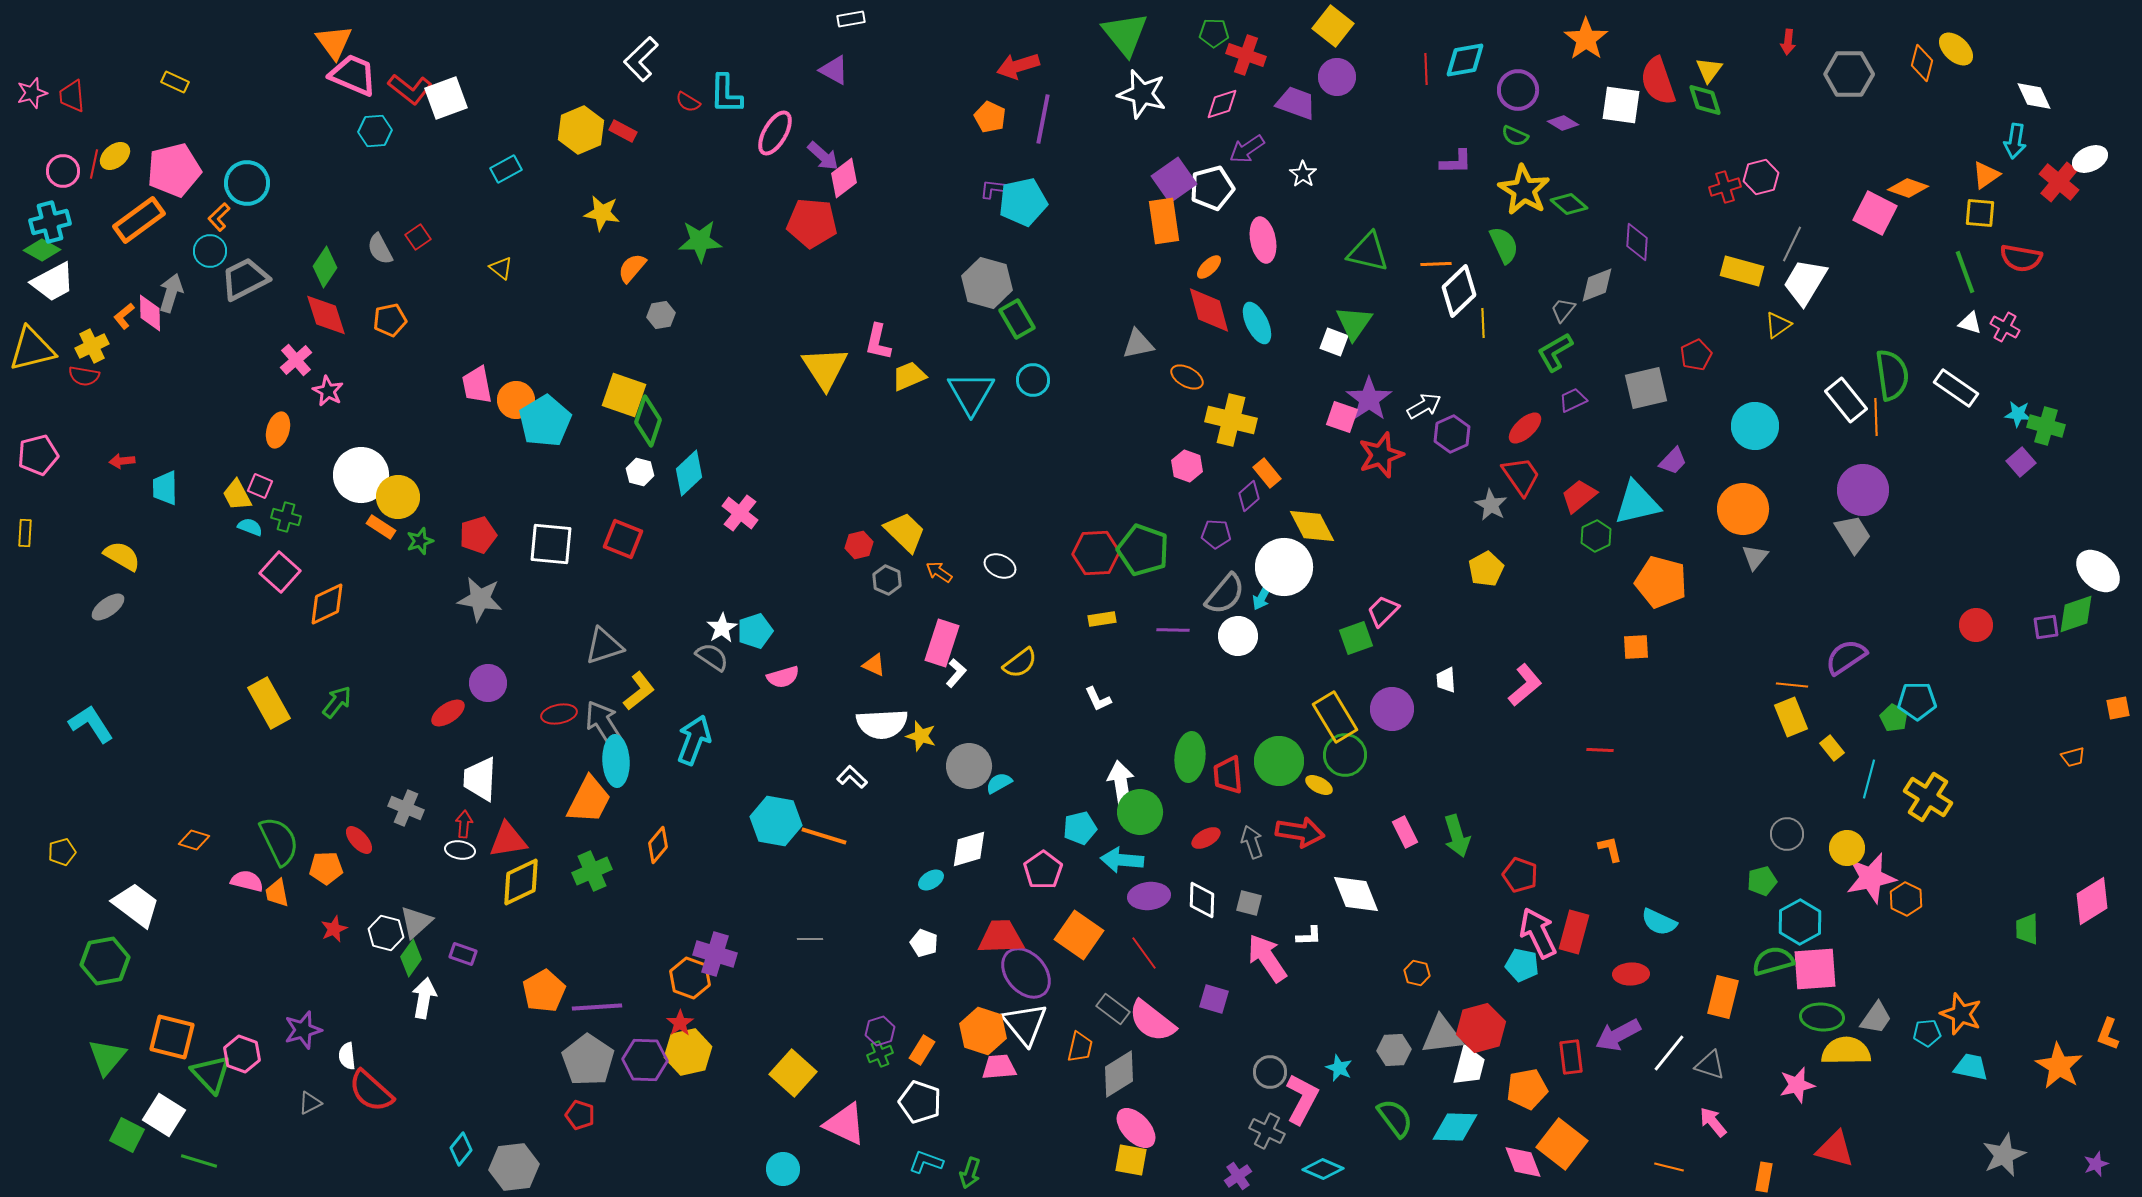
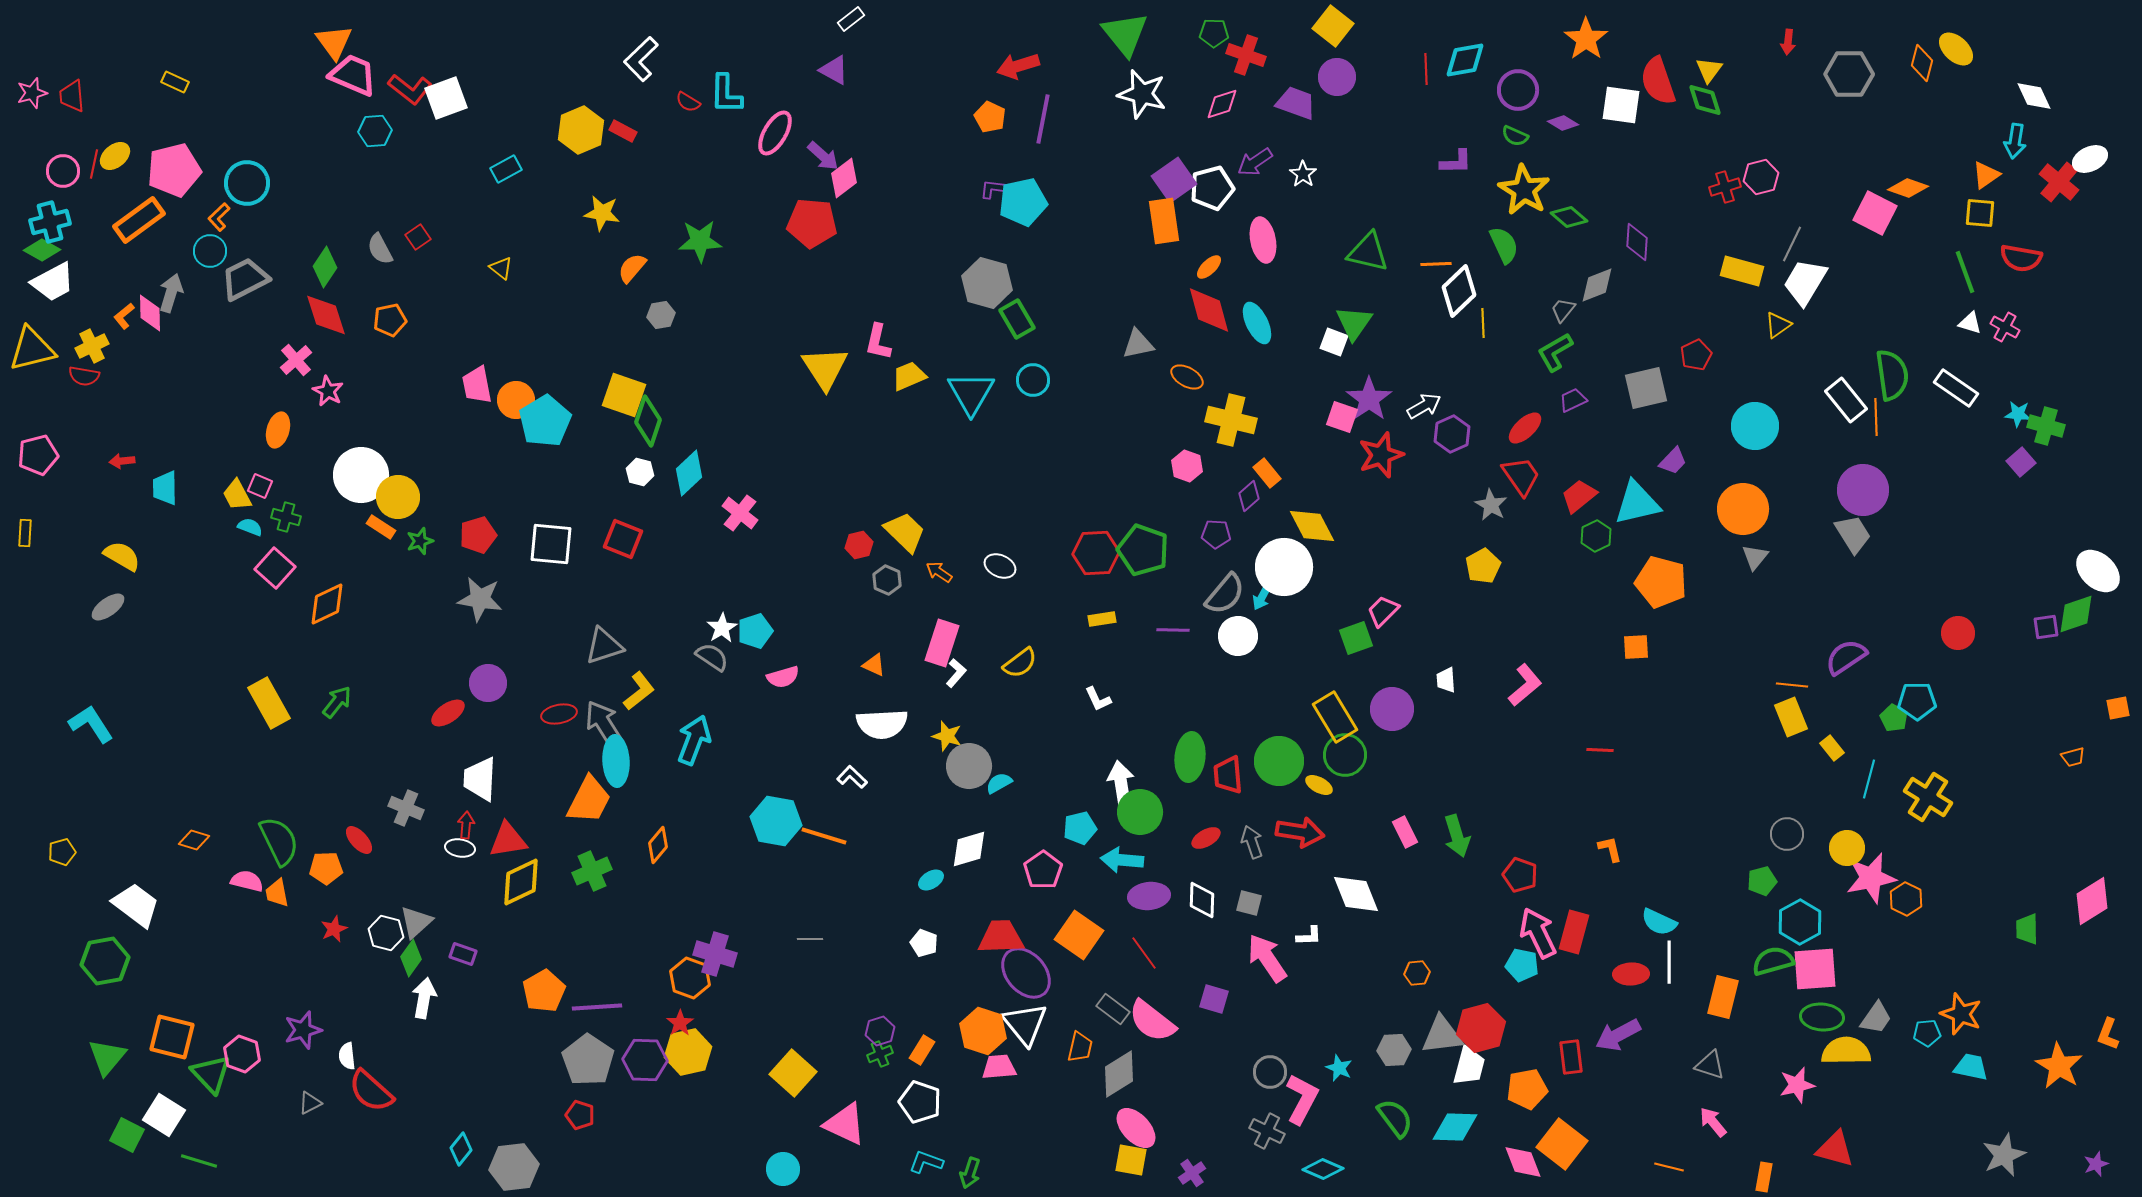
white rectangle at (851, 19): rotated 28 degrees counterclockwise
purple arrow at (1247, 149): moved 8 px right, 13 px down
green diamond at (1569, 204): moved 13 px down
yellow pentagon at (1486, 569): moved 3 px left, 3 px up
pink square at (280, 572): moved 5 px left, 4 px up
red circle at (1976, 625): moved 18 px left, 8 px down
yellow star at (921, 736): moved 26 px right
red arrow at (464, 824): moved 2 px right, 1 px down
white ellipse at (460, 850): moved 2 px up
orange hexagon at (1417, 973): rotated 20 degrees counterclockwise
white line at (1669, 1053): moved 91 px up; rotated 39 degrees counterclockwise
purple cross at (1238, 1176): moved 46 px left, 3 px up
